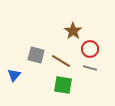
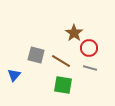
brown star: moved 1 px right, 2 px down
red circle: moved 1 px left, 1 px up
